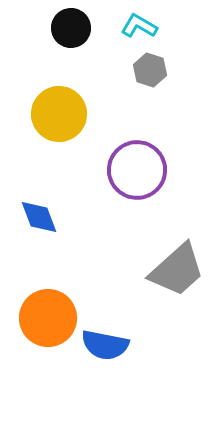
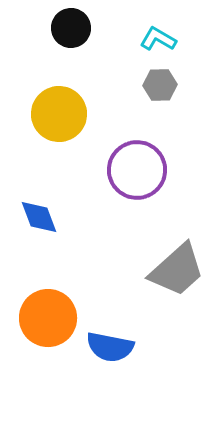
cyan L-shape: moved 19 px right, 13 px down
gray hexagon: moved 10 px right, 15 px down; rotated 20 degrees counterclockwise
blue semicircle: moved 5 px right, 2 px down
